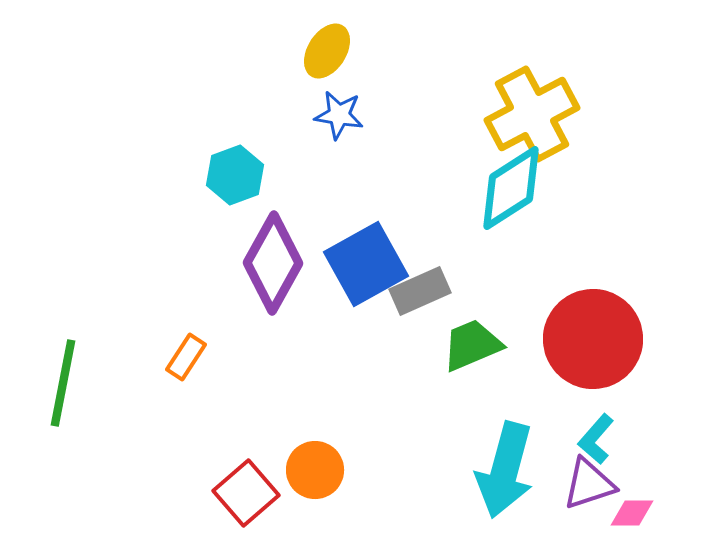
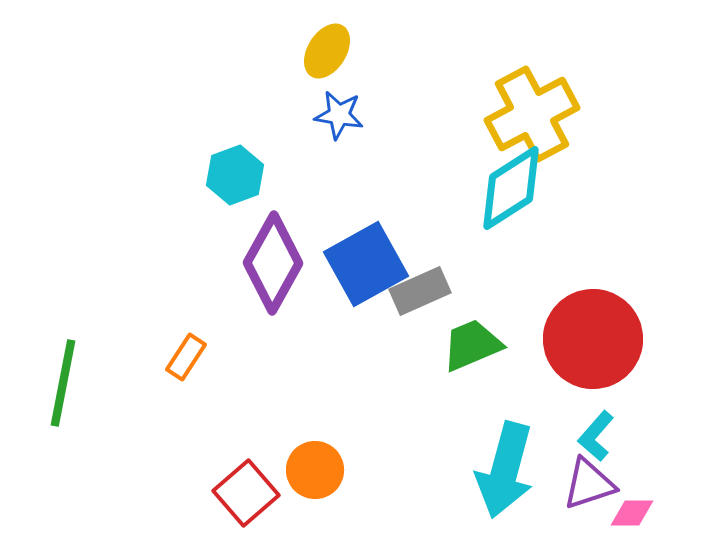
cyan L-shape: moved 3 px up
